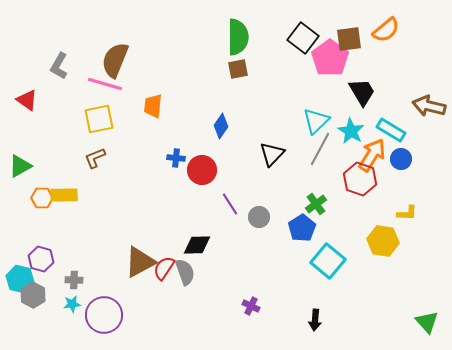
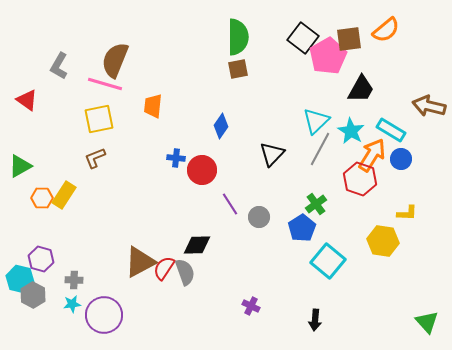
pink pentagon at (330, 58): moved 2 px left, 2 px up; rotated 6 degrees clockwise
black trapezoid at (362, 92): moved 1 px left, 3 px up; rotated 60 degrees clockwise
yellow rectangle at (64, 195): rotated 56 degrees counterclockwise
